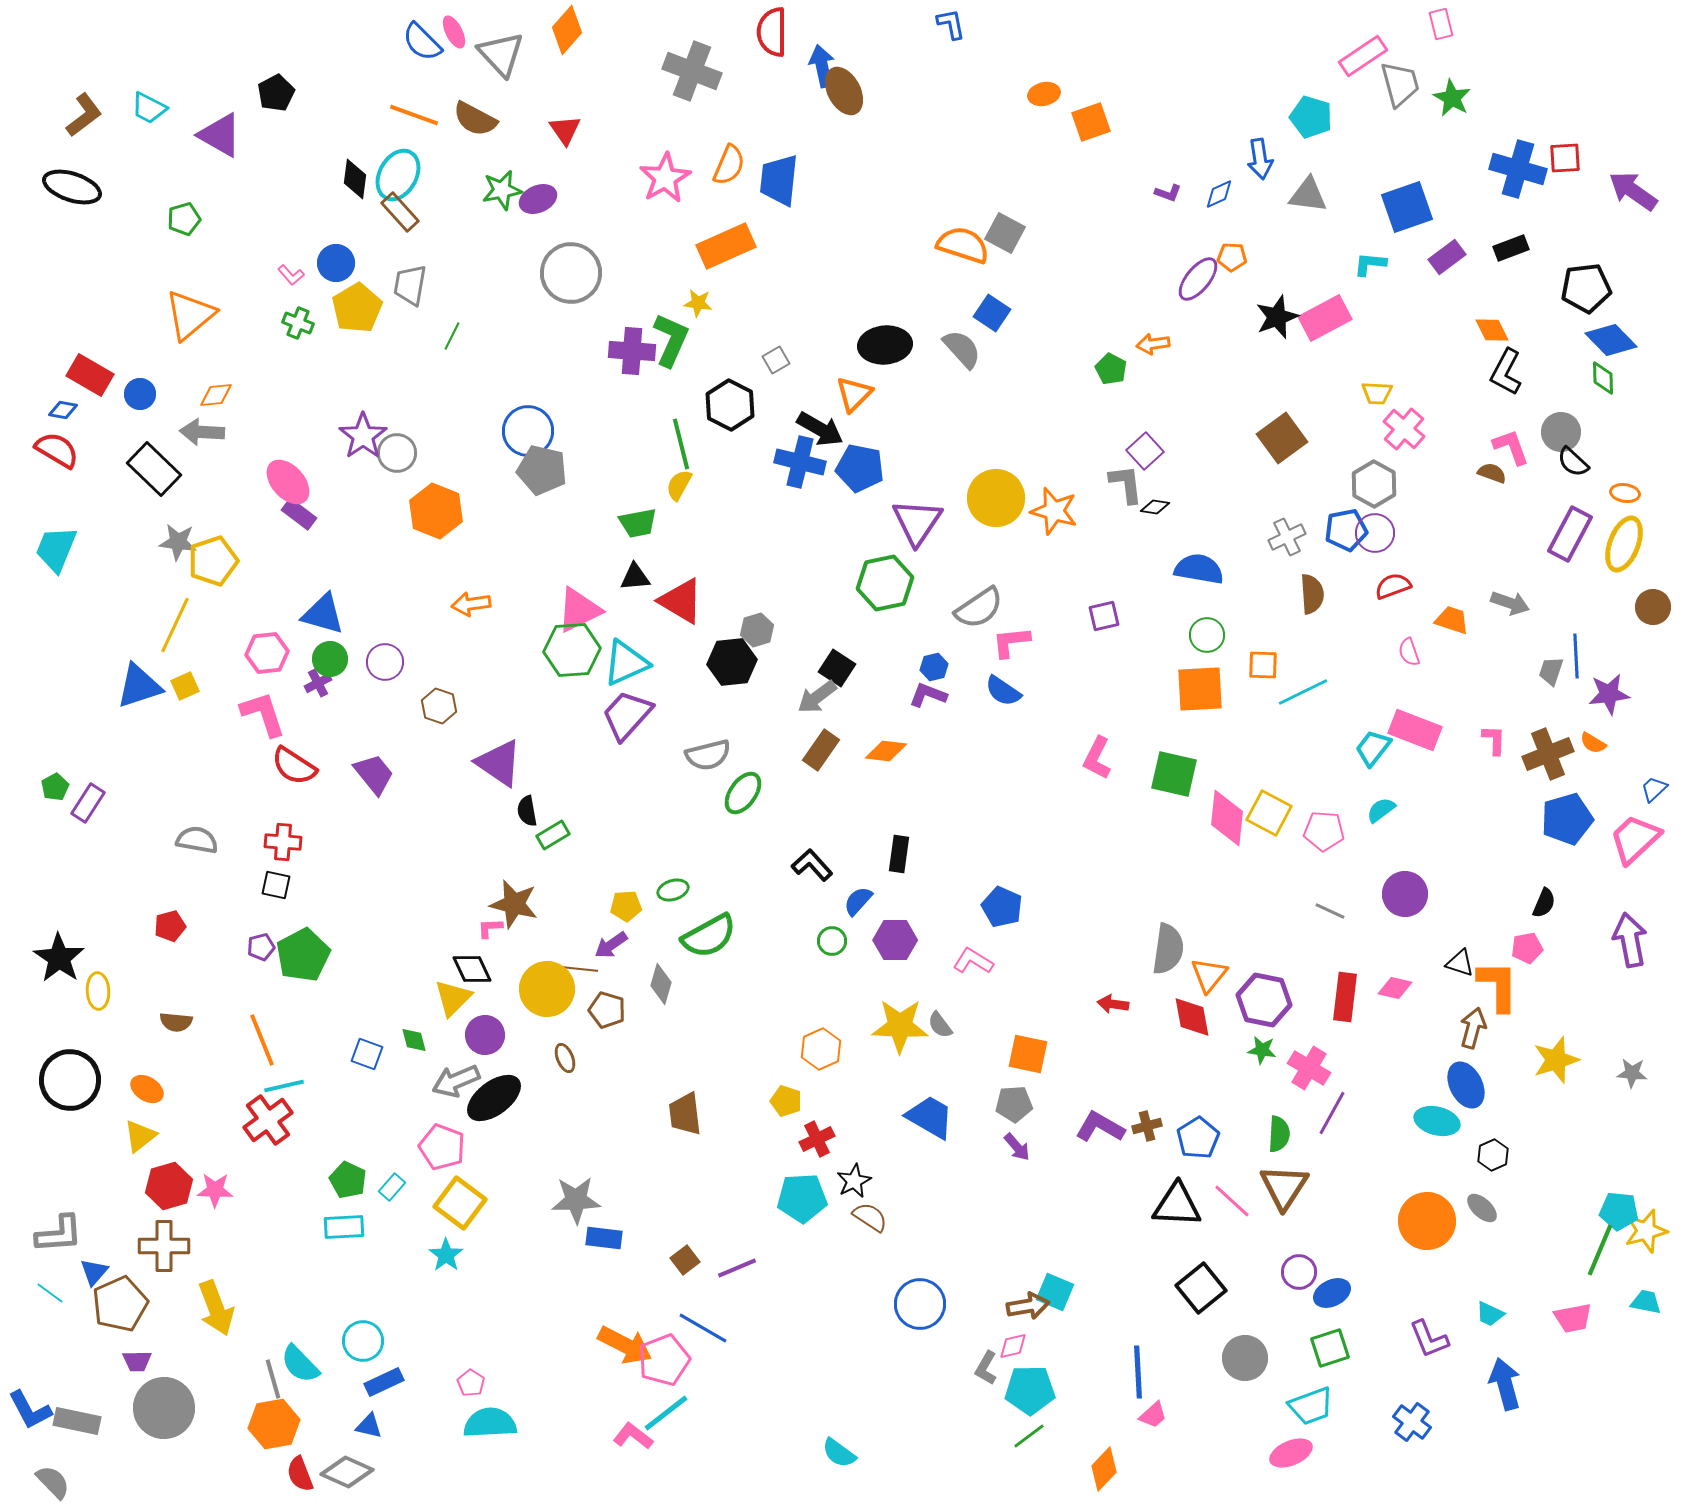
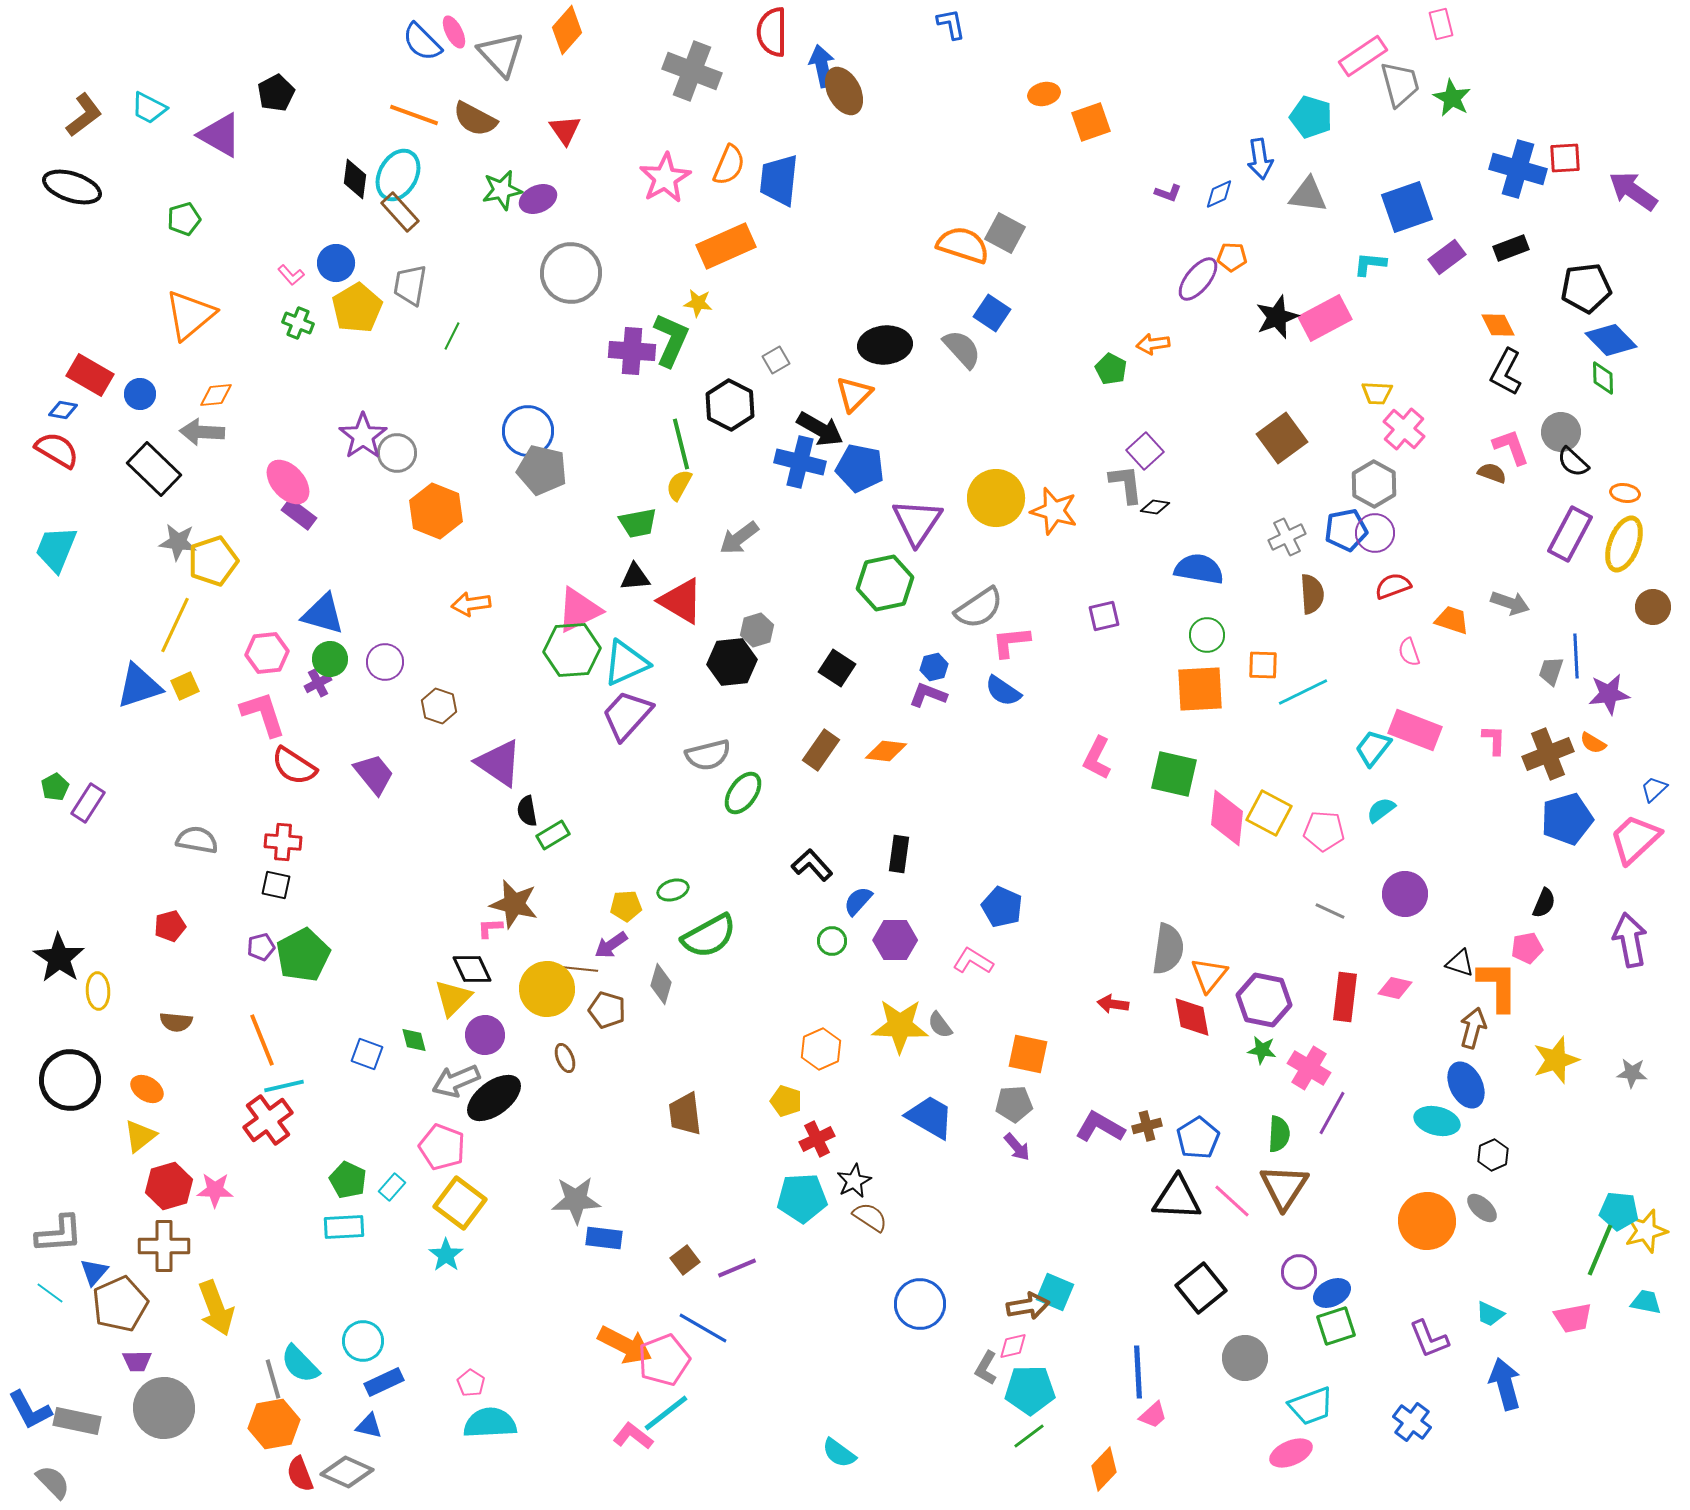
orange diamond at (1492, 330): moved 6 px right, 5 px up
gray arrow at (817, 697): moved 78 px left, 159 px up
black triangle at (1177, 1205): moved 7 px up
green square at (1330, 1348): moved 6 px right, 22 px up
